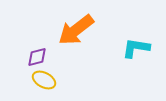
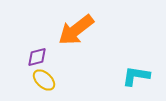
cyan L-shape: moved 28 px down
yellow ellipse: rotated 15 degrees clockwise
